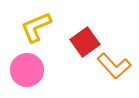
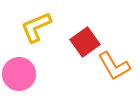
orange L-shape: rotated 12 degrees clockwise
pink circle: moved 8 px left, 4 px down
